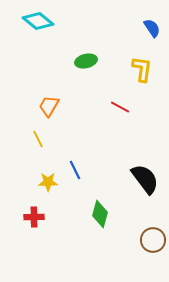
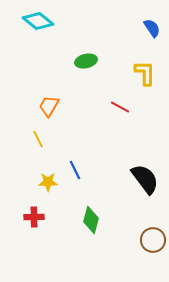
yellow L-shape: moved 3 px right, 4 px down; rotated 8 degrees counterclockwise
green diamond: moved 9 px left, 6 px down
